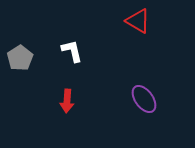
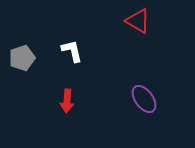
gray pentagon: moved 2 px right; rotated 15 degrees clockwise
